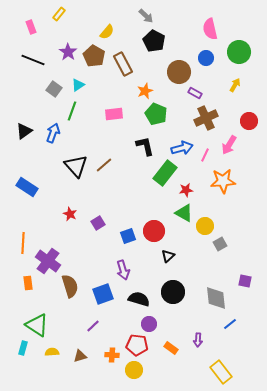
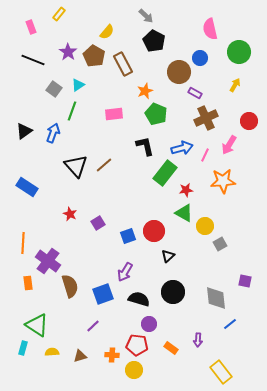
blue circle at (206, 58): moved 6 px left
purple arrow at (123, 270): moved 2 px right, 2 px down; rotated 48 degrees clockwise
